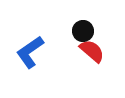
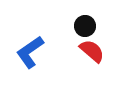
black circle: moved 2 px right, 5 px up
